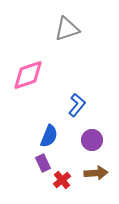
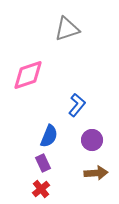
red cross: moved 21 px left, 9 px down
